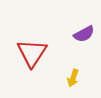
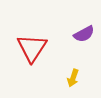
red triangle: moved 5 px up
